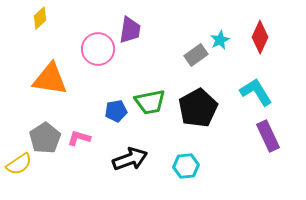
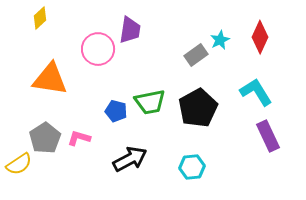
blue pentagon: rotated 25 degrees clockwise
black arrow: rotated 8 degrees counterclockwise
cyan hexagon: moved 6 px right, 1 px down
